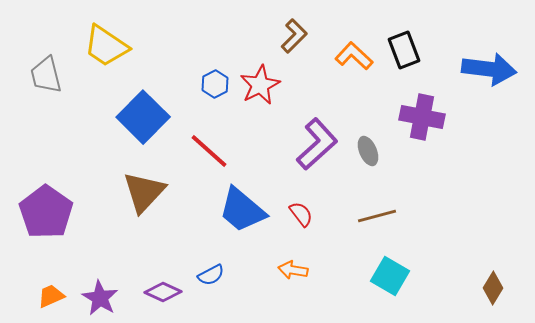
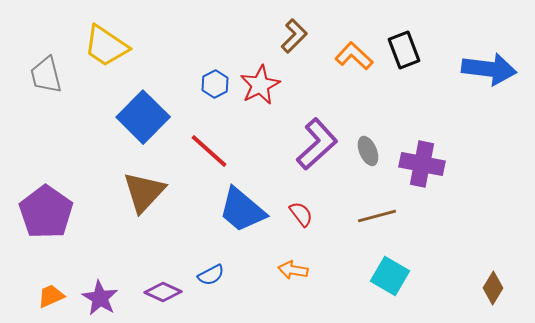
purple cross: moved 47 px down
